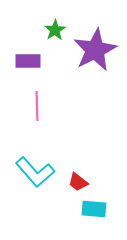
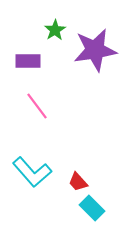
purple star: rotated 18 degrees clockwise
pink line: rotated 36 degrees counterclockwise
cyan L-shape: moved 3 px left
red trapezoid: rotated 10 degrees clockwise
cyan rectangle: moved 2 px left, 1 px up; rotated 40 degrees clockwise
